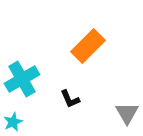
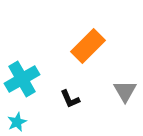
gray triangle: moved 2 px left, 22 px up
cyan star: moved 4 px right
